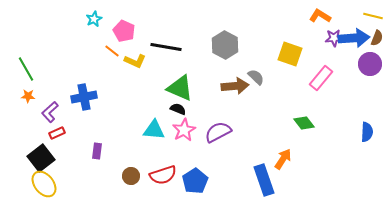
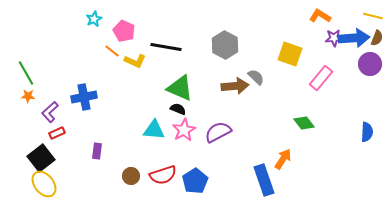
green line: moved 4 px down
